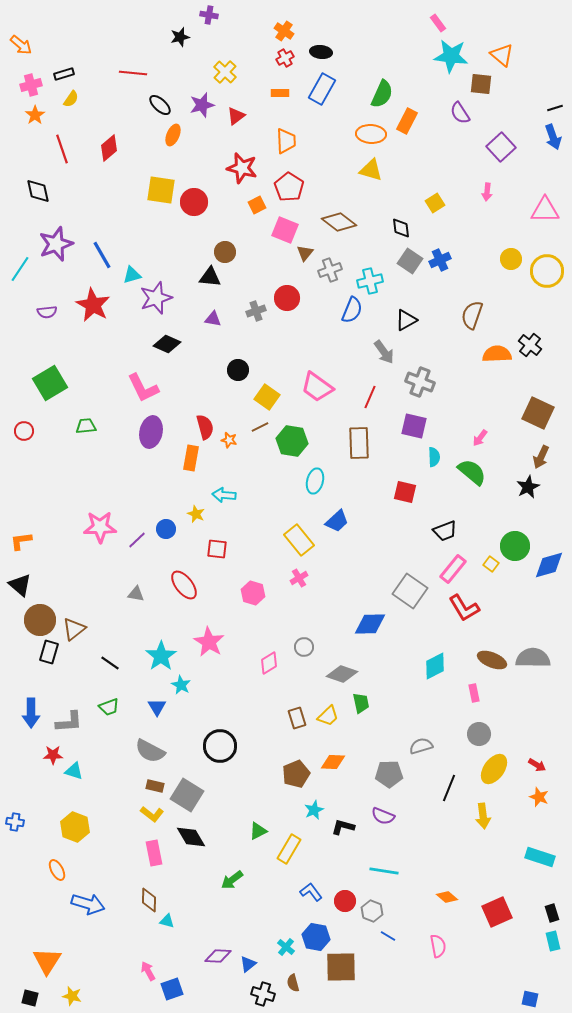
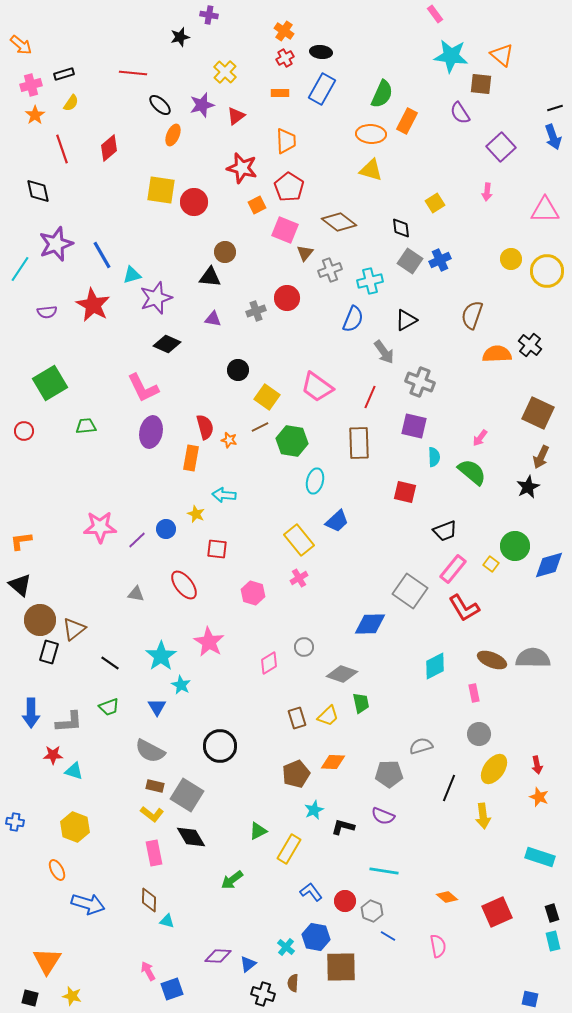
pink rectangle at (438, 23): moved 3 px left, 9 px up
yellow semicircle at (71, 99): moved 4 px down
blue semicircle at (352, 310): moved 1 px right, 9 px down
red arrow at (537, 765): rotated 48 degrees clockwise
brown semicircle at (293, 983): rotated 18 degrees clockwise
